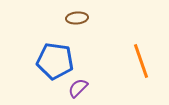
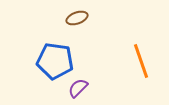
brown ellipse: rotated 15 degrees counterclockwise
